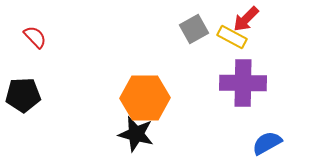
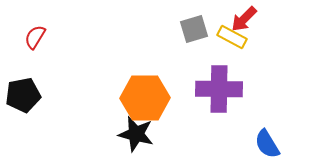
red arrow: moved 2 px left
gray square: rotated 12 degrees clockwise
red semicircle: rotated 105 degrees counterclockwise
purple cross: moved 24 px left, 6 px down
black pentagon: rotated 8 degrees counterclockwise
blue semicircle: moved 1 px down; rotated 92 degrees counterclockwise
